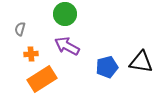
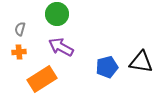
green circle: moved 8 px left
purple arrow: moved 6 px left, 1 px down
orange cross: moved 12 px left, 2 px up
